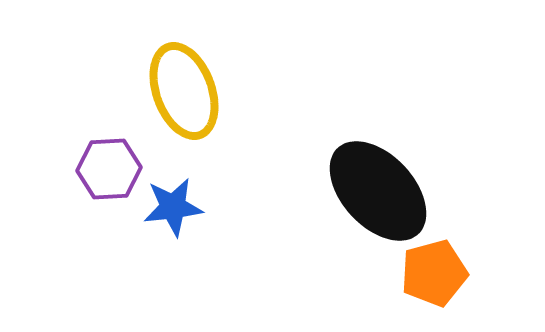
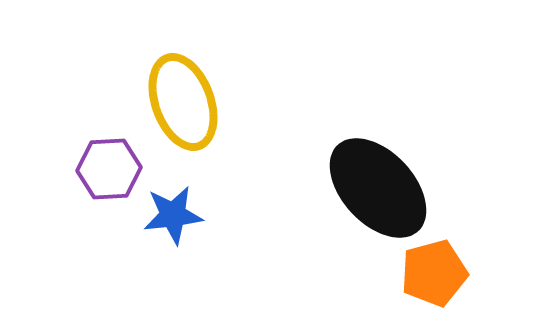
yellow ellipse: moved 1 px left, 11 px down
black ellipse: moved 3 px up
blue star: moved 8 px down
